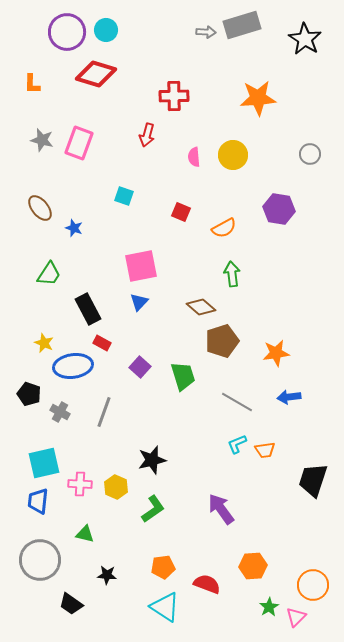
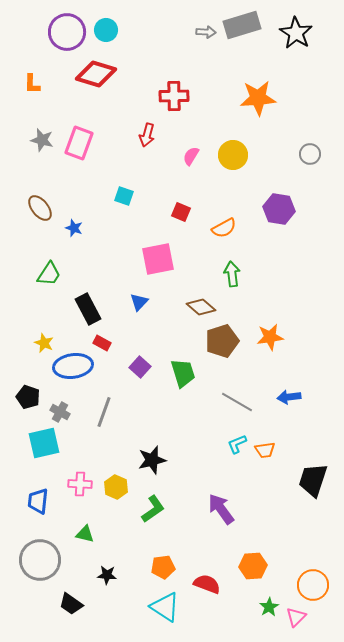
black star at (305, 39): moved 9 px left, 6 px up
pink semicircle at (194, 157): moved 3 px left, 1 px up; rotated 36 degrees clockwise
pink square at (141, 266): moved 17 px right, 7 px up
orange star at (276, 353): moved 6 px left, 16 px up
green trapezoid at (183, 376): moved 3 px up
black pentagon at (29, 394): moved 1 px left, 3 px down
cyan square at (44, 463): moved 20 px up
